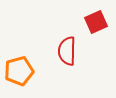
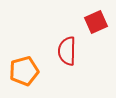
orange pentagon: moved 5 px right
